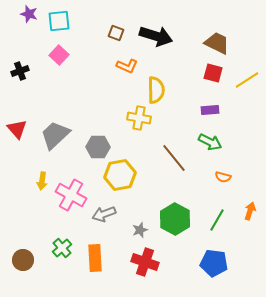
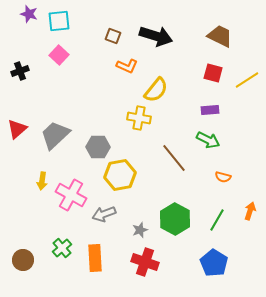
brown square: moved 3 px left, 3 px down
brown trapezoid: moved 3 px right, 7 px up
yellow semicircle: rotated 40 degrees clockwise
red triangle: rotated 30 degrees clockwise
green arrow: moved 2 px left, 2 px up
blue pentagon: rotated 24 degrees clockwise
